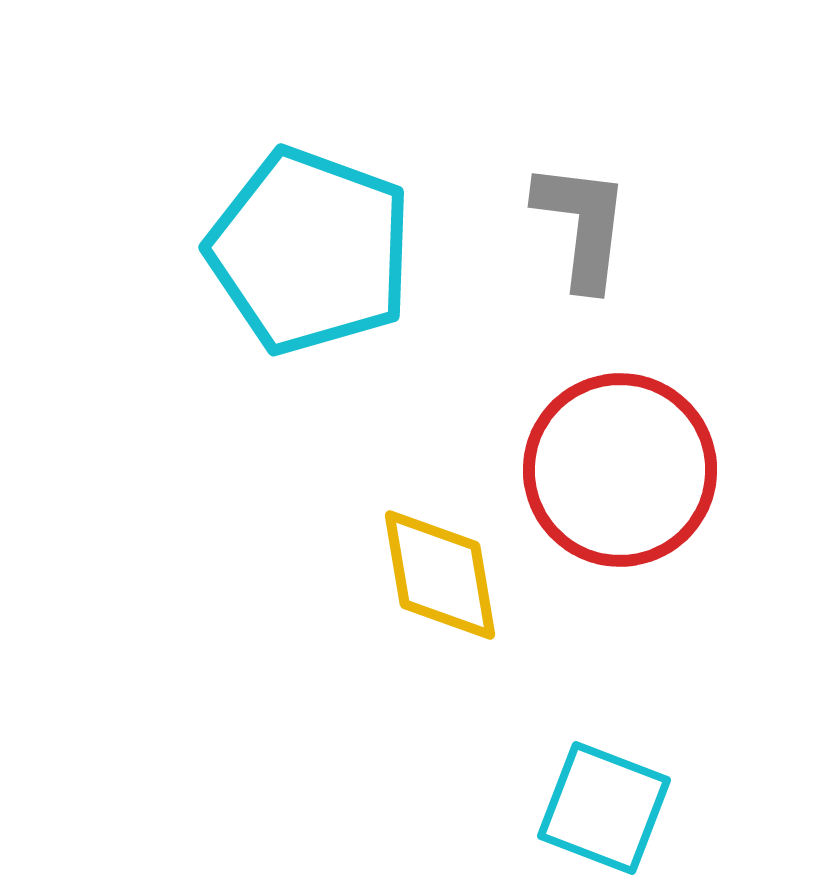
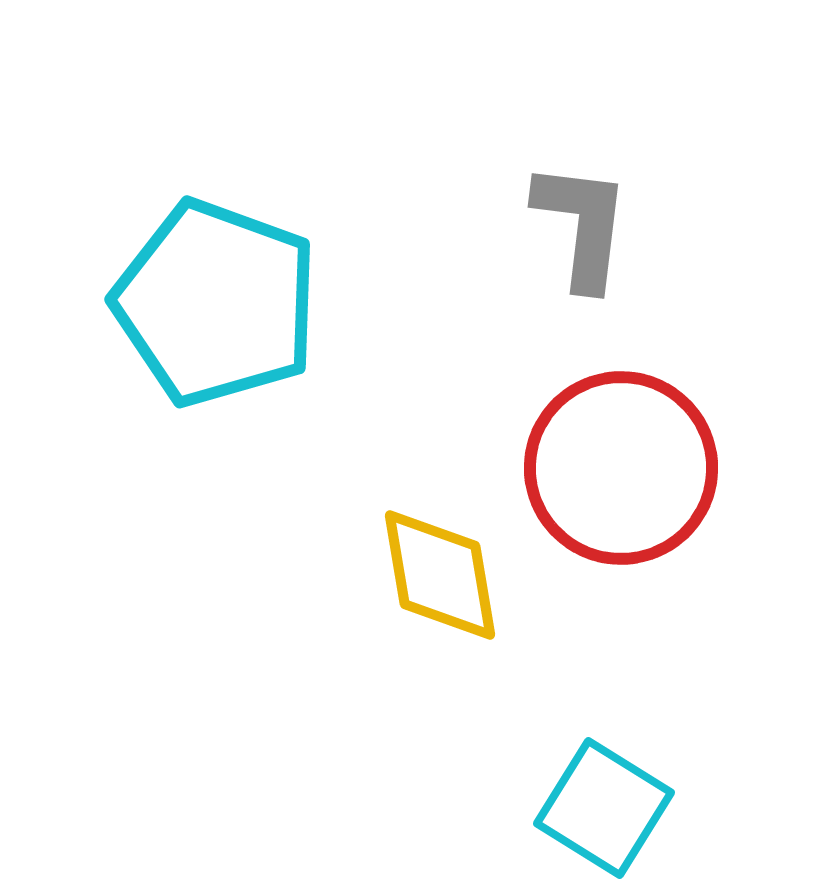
cyan pentagon: moved 94 px left, 52 px down
red circle: moved 1 px right, 2 px up
cyan square: rotated 11 degrees clockwise
